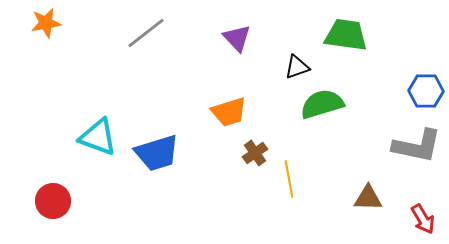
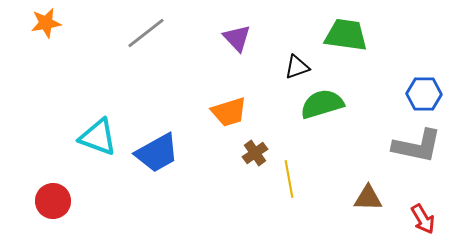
blue hexagon: moved 2 px left, 3 px down
blue trapezoid: rotated 12 degrees counterclockwise
